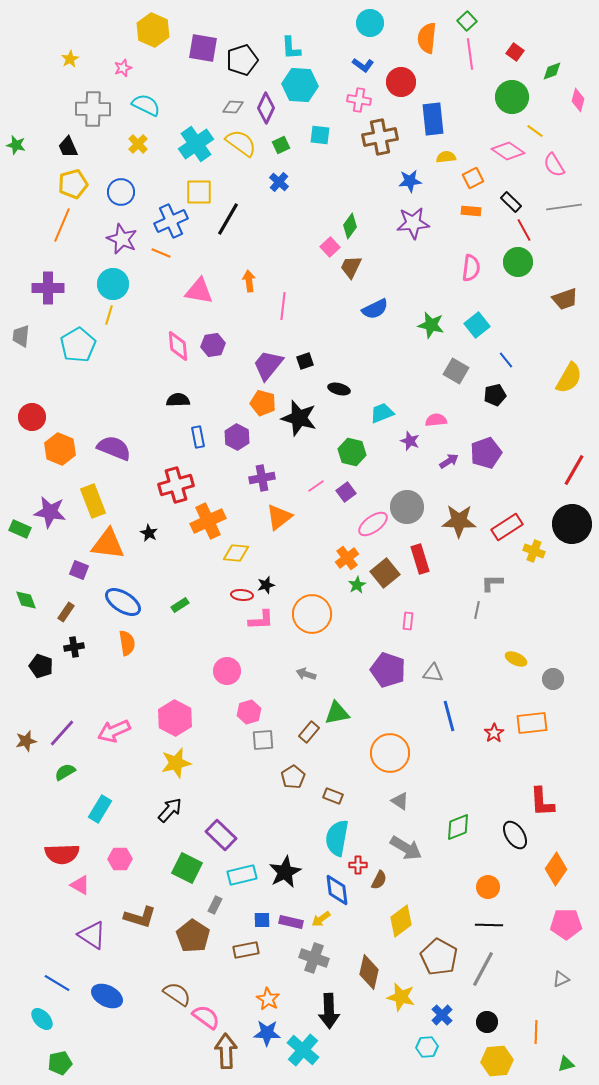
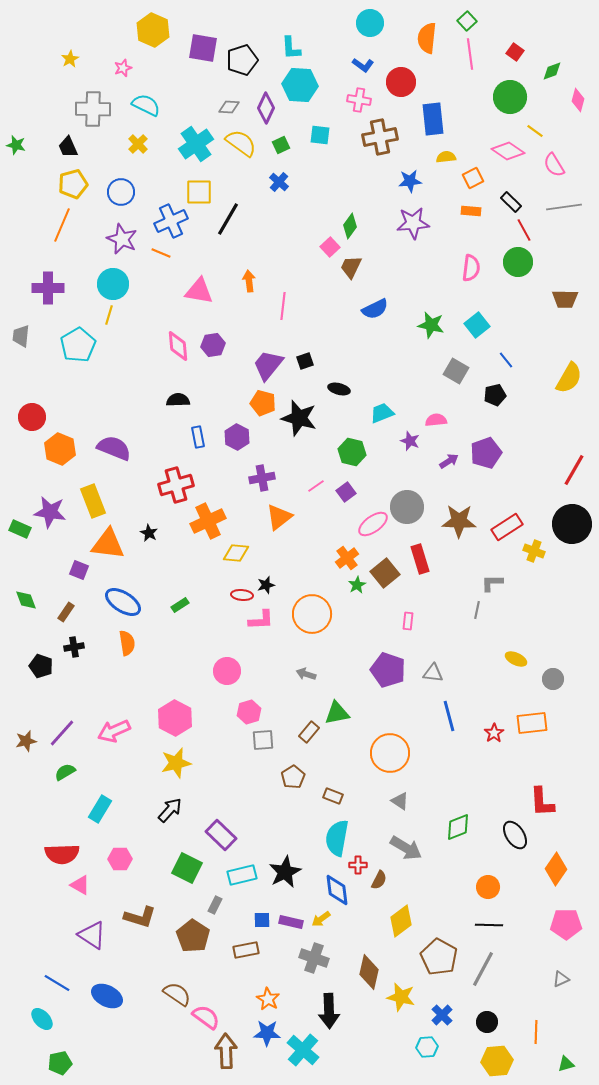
green circle at (512, 97): moved 2 px left
gray diamond at (233, 107): moved 4 px left
brown trapezoid at (565, 299): rotated 20 degrees clockwise
